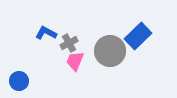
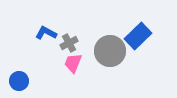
pink trapezoid: moved 2 px left, 2 px down
